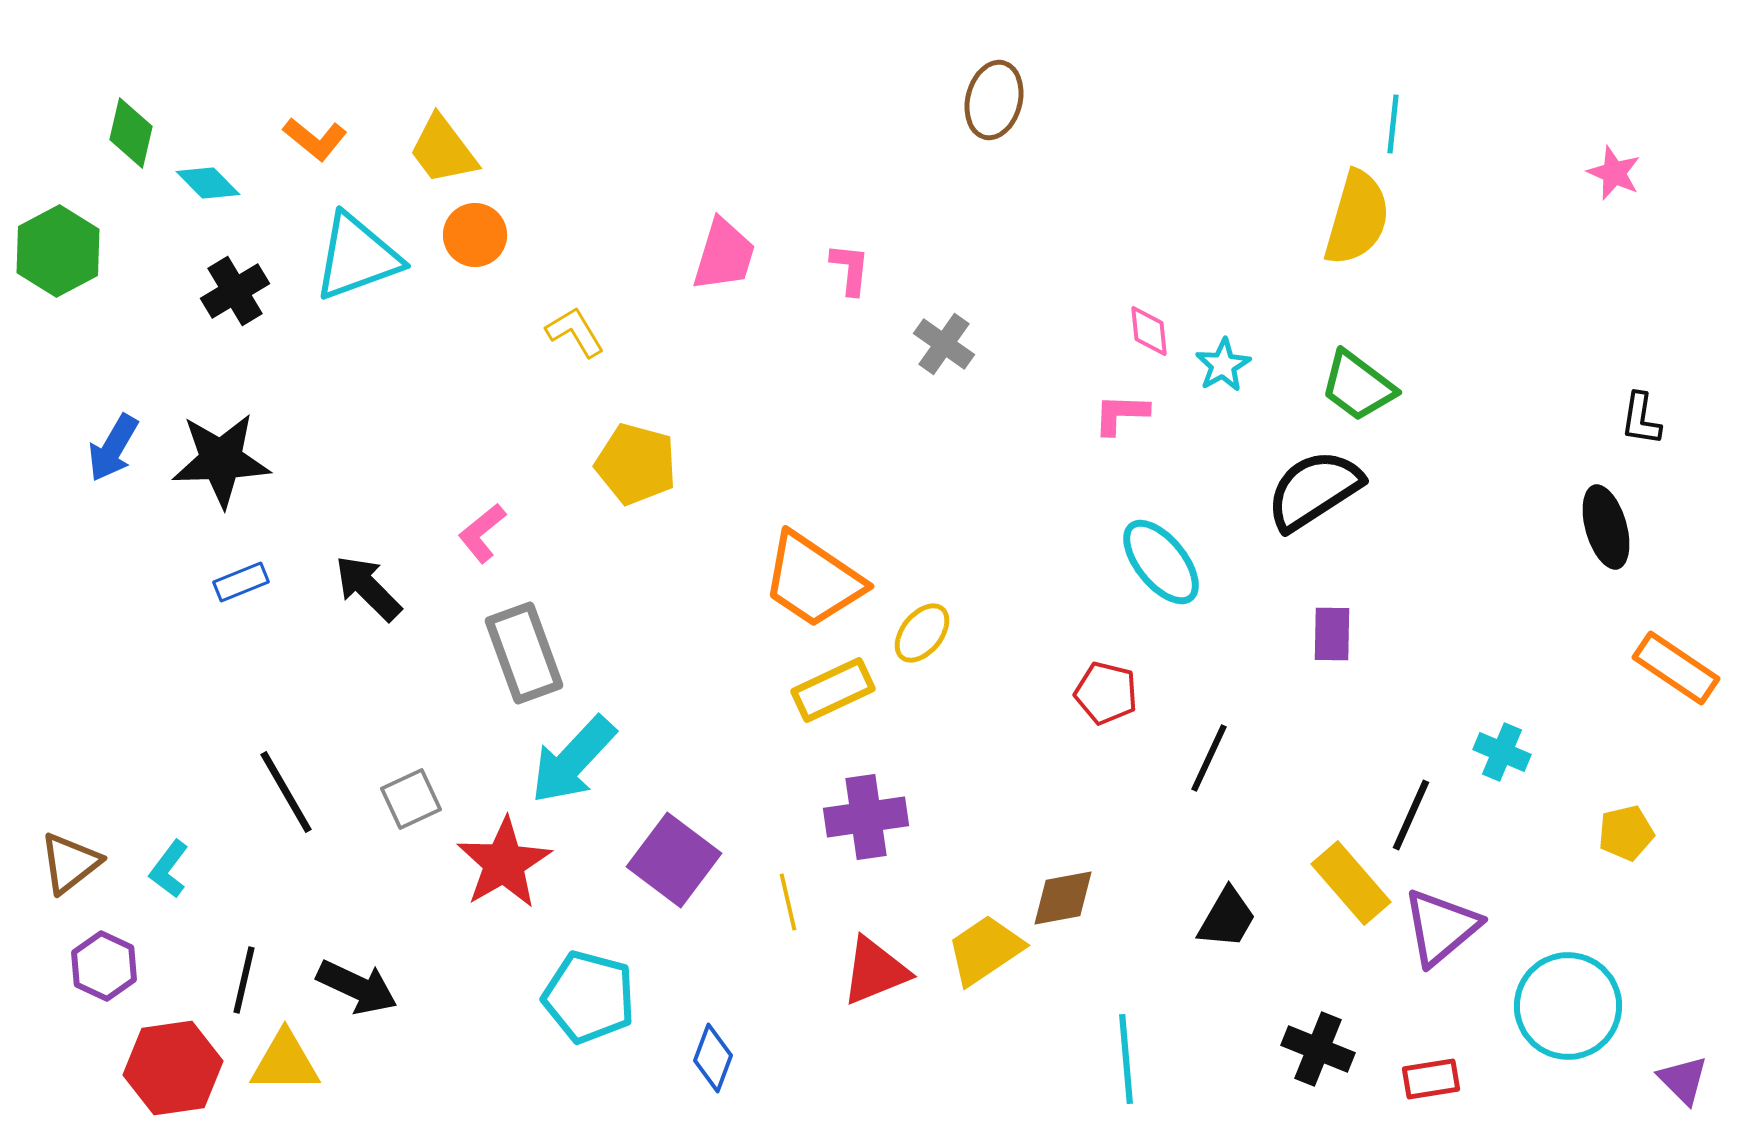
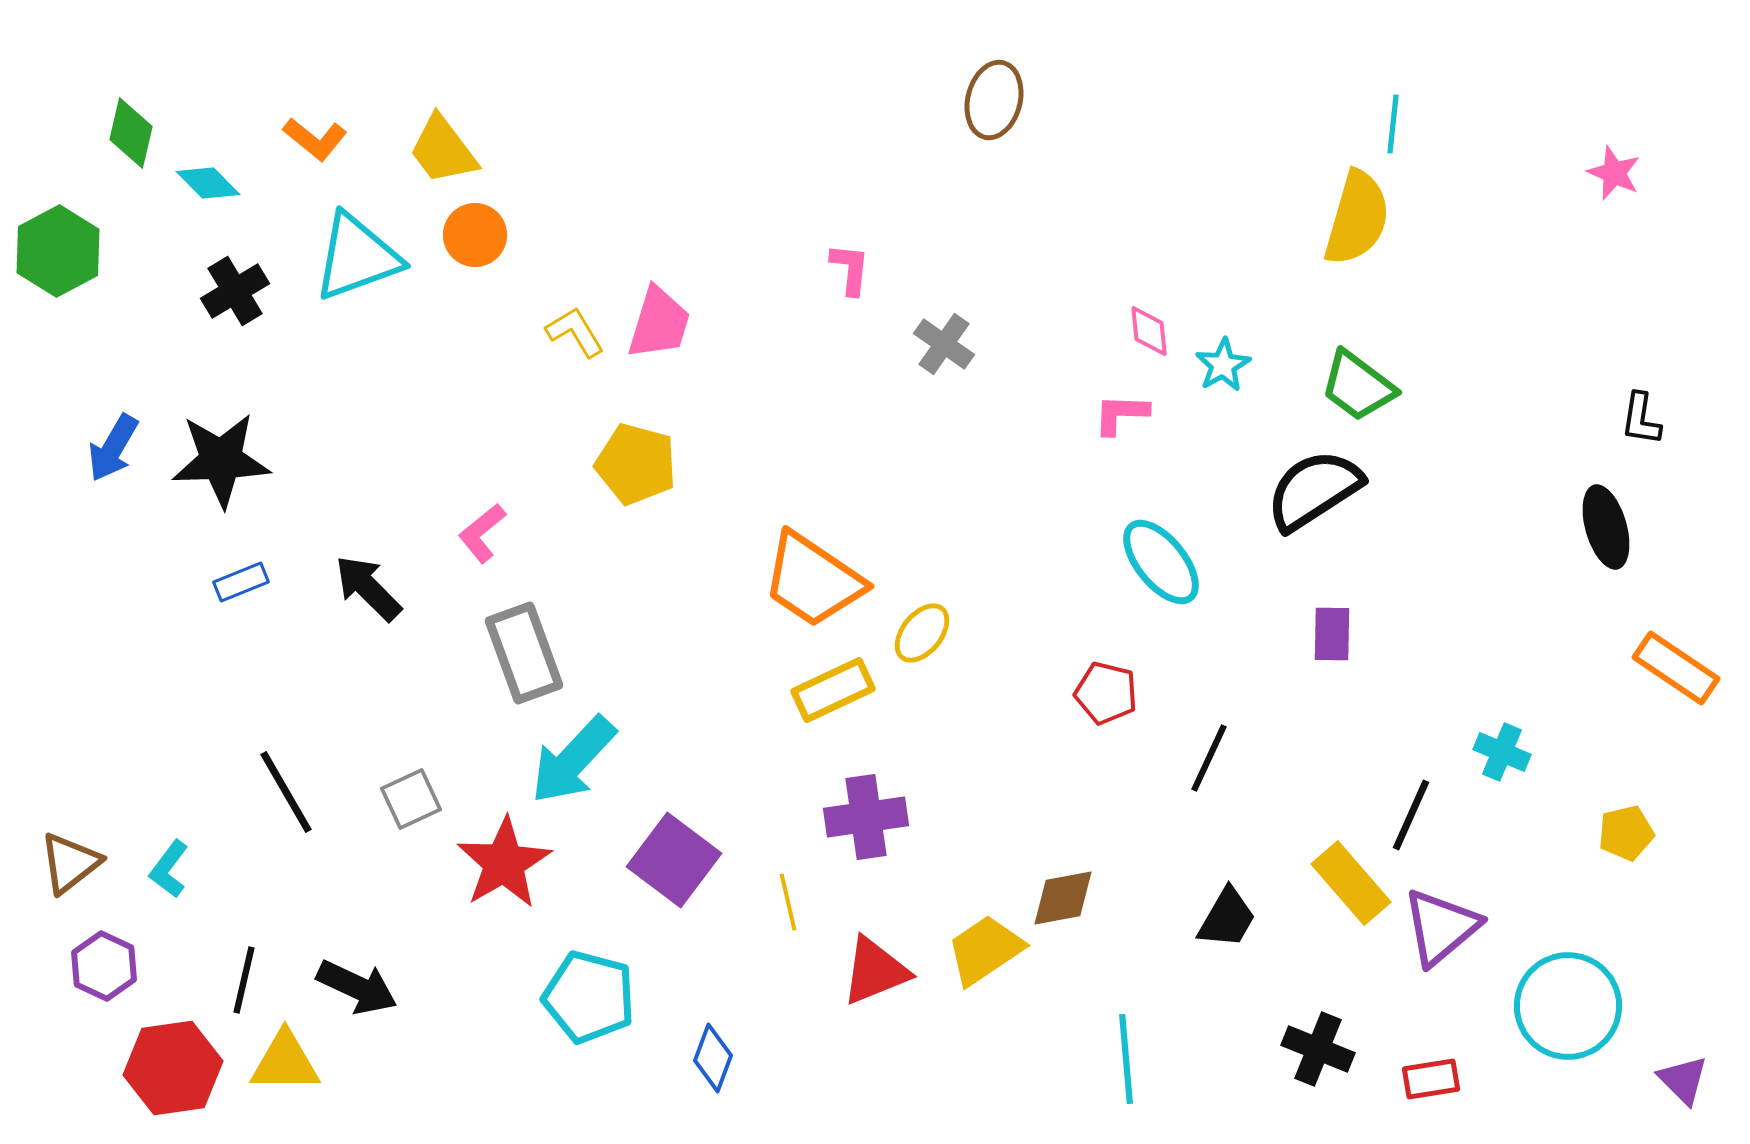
pink trapezoid at (724, 255): moved 65 px left, 68 px down
